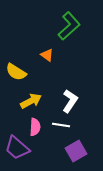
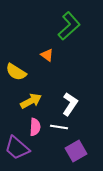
white L-shape: moved 3 px down
white line: moved 2 px left, 2 px down
